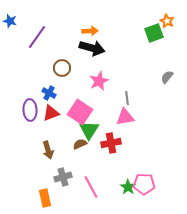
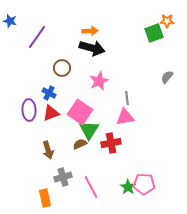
orange star: rotated 24 degrees counterclockwise
purple ellipse: moved 1 px left
